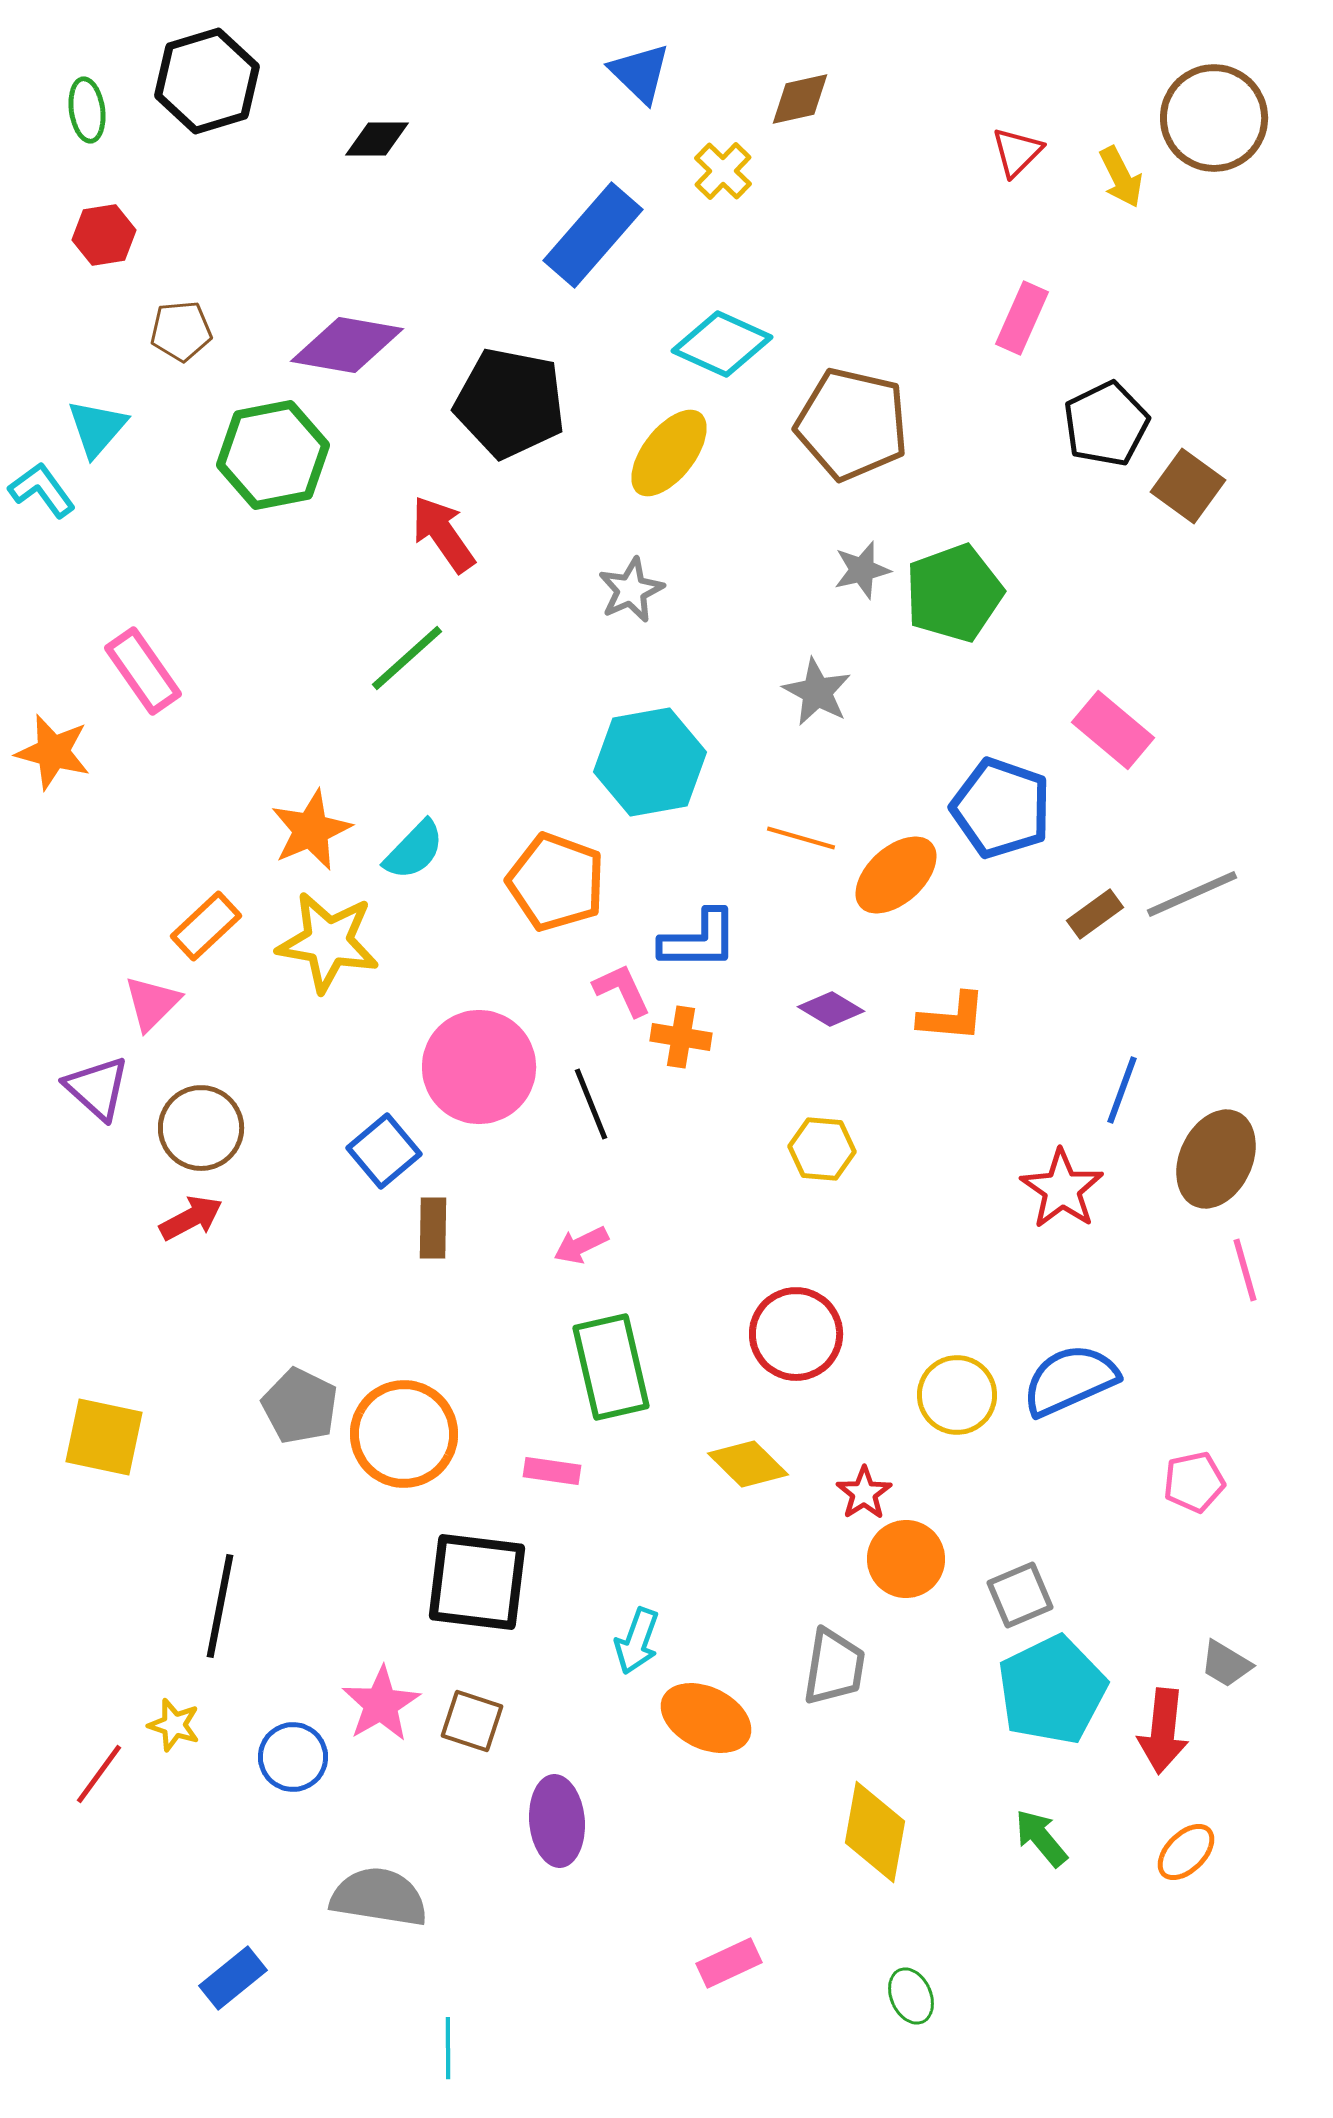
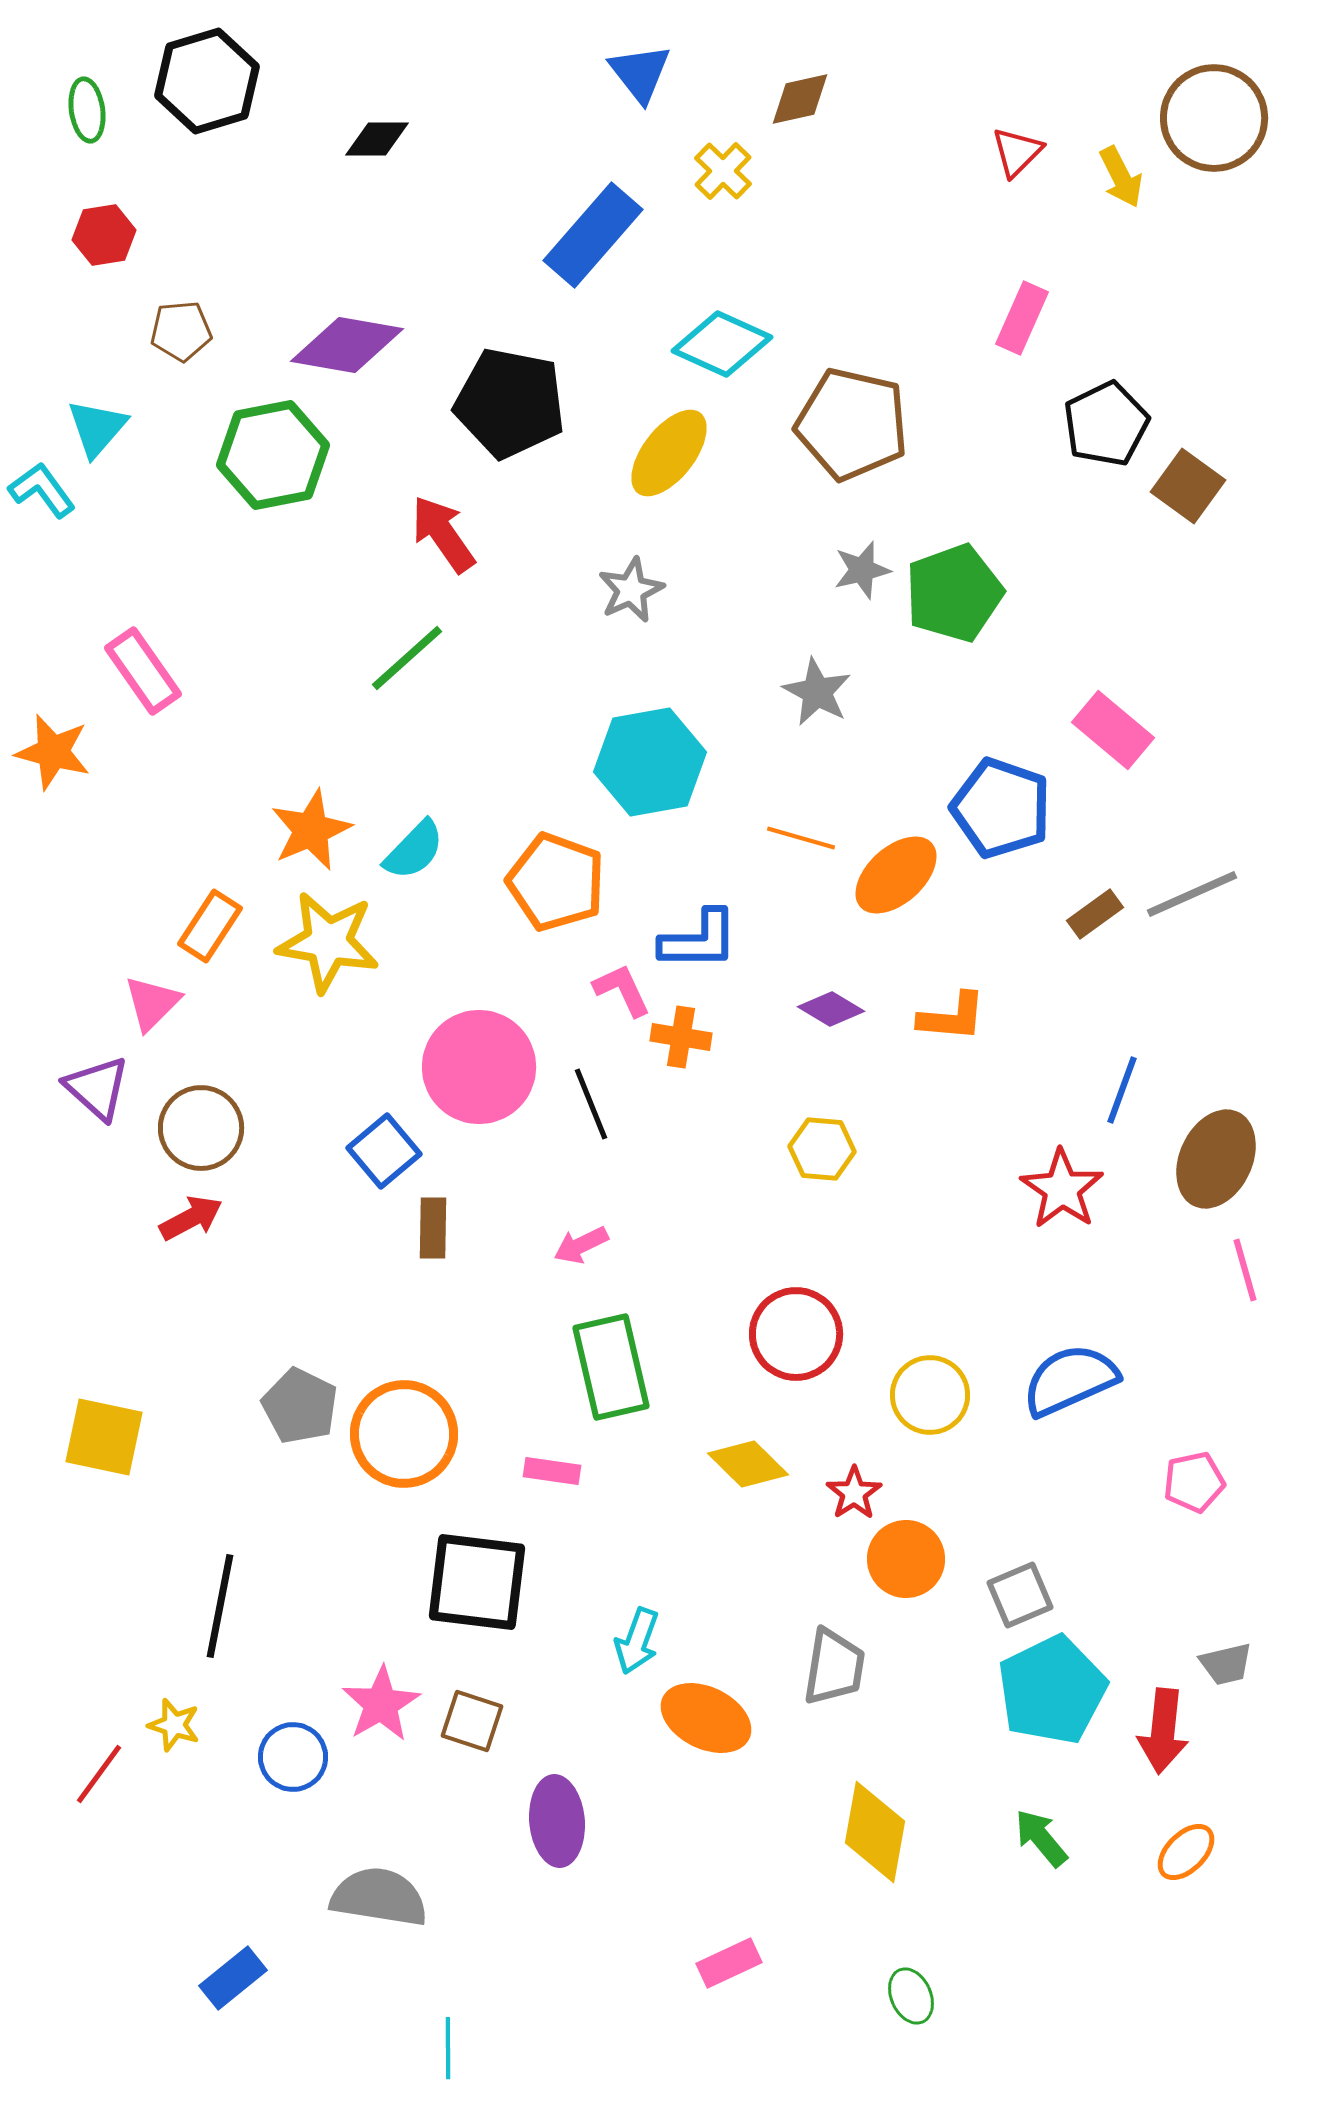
blue triangle at (640, 73): rotated 8 degrees clockwise
orange rectangle at (206, 926): moved 4 px right; rotated 14 degrees counterclockwise
yellow circle at (957, 1395): moved 27 px left
red star at (864, 1493): moved 10 px left
gray trapezoid at (1226, 1664): rotated 44 degrees counterclockwise
